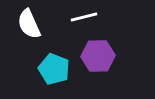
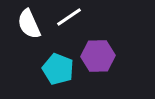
white line: moved 15 px left; rotated 20 degrees counterclockwise
cyan pentagon: moved 4 px right
